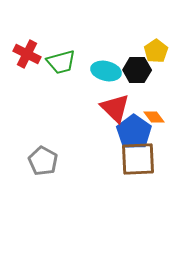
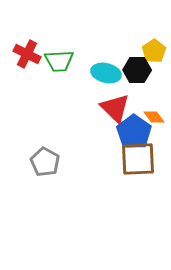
yellow pentagon: moved 2 px left
green trapezoid: moved 2 px left, 1 px up; rotated 12 degrees clockwise
cyan ellipse: moved 2 px down
gray pentagon: moved 2 px right, 1 px down
